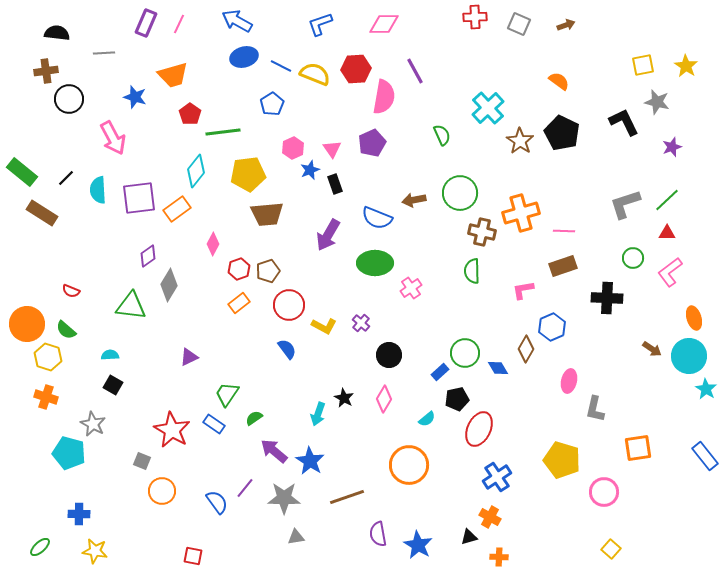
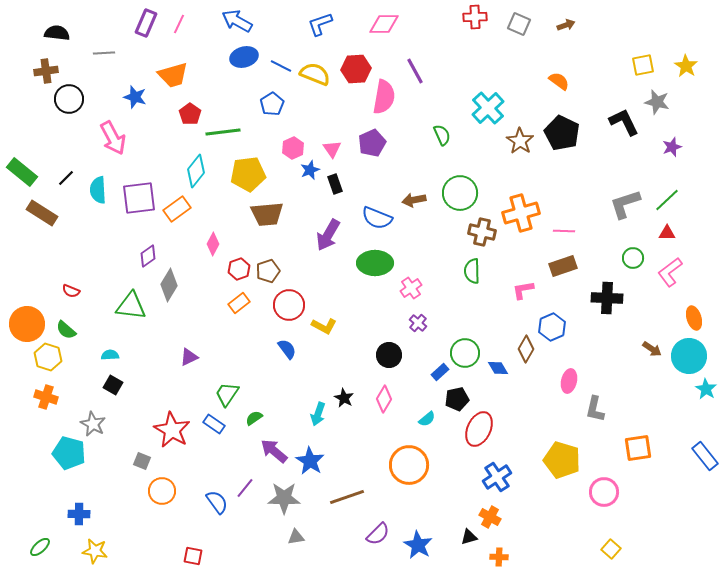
purple cross at (361, 323): moved 57 px right
purple semicircle at (378, 534): rotated 125 degrees counterclockwise
